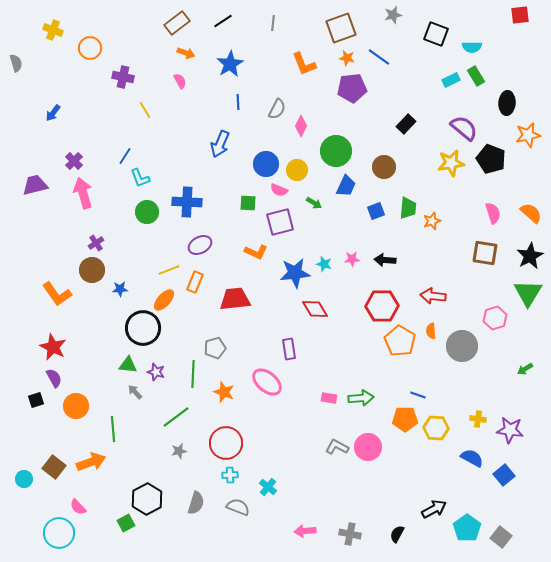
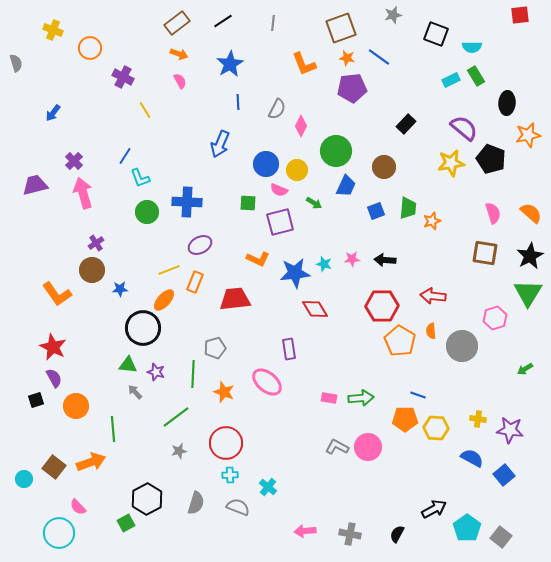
orange arrow at (186, 53): moved 7 px left, 1 px down
purple cross at (123, 77): rotated 15 degrees clockwise
orange L-shape at (256, 252): moved 2 px right, 7 px down
